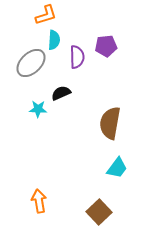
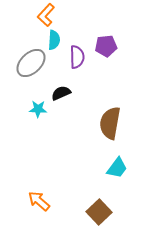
orange L-shape: rotated 150 degrees clockwise
orange arrow: rotated 40 degrees counterclockwise
